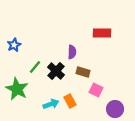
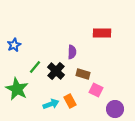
brown rectangle: moved 2 px down
